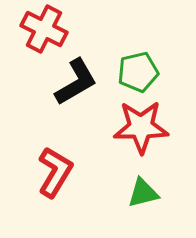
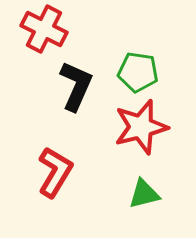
green pentagon: rotated 21 degrees clockwise
black L-shape: moved 4 px down; rotated 36 degrees counterclockwise
red star: rotated 14 degrees counterclockwise
green triangle: moved 1 px right, 1 px down
